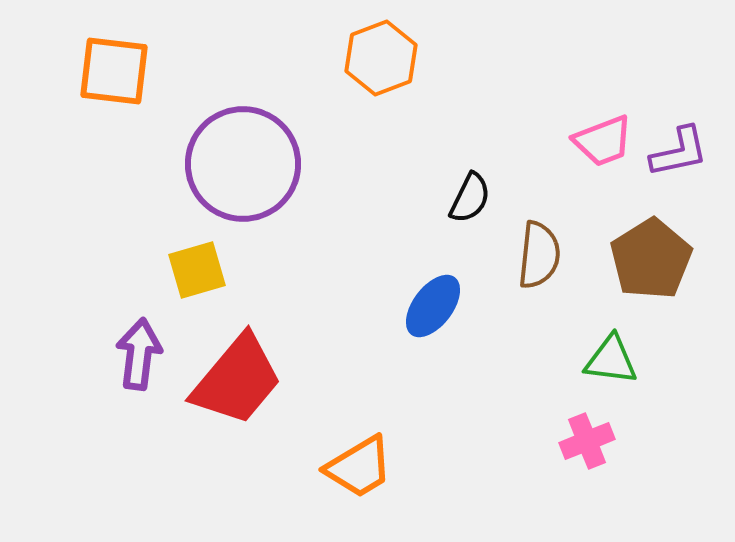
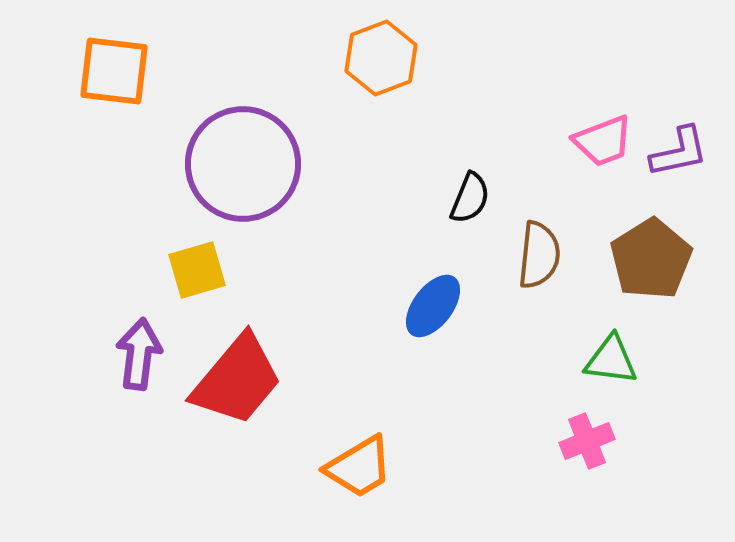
black semicircle: rotated 4 degrees counterclockwise
